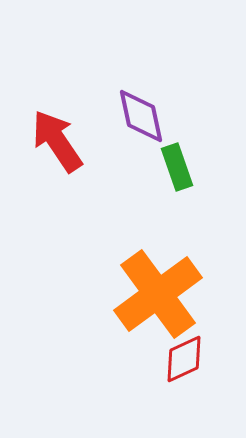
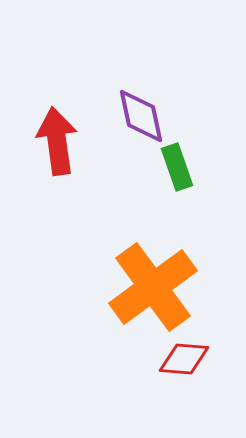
red arrow: rotated 26 degrees clockwise
orange cross: moved 5 px left, 7 px up
red diamond: rotated 30 degrees clockwise
